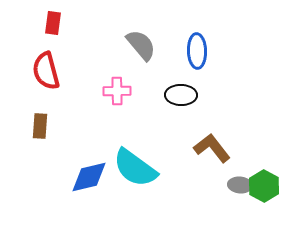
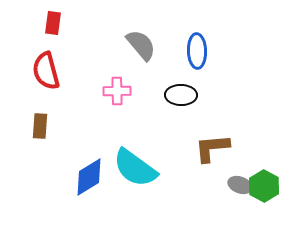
brown L-shape: rotated 57 degrees counterclockwise
blue diamond: rotated 18 degrees counterclockwise
gray ellipse: rotated 15 degrees clockwise
